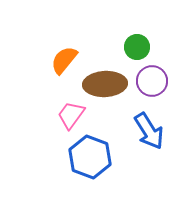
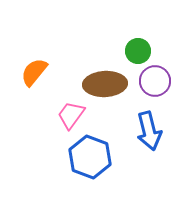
green circle: moved 1 px right, 4 px down
orange semicircle: moved 30 px left, 12 px down
purple circle: moved 3 px right
blue arrow: rotated 18 degrees clockwise
